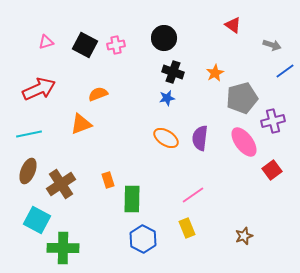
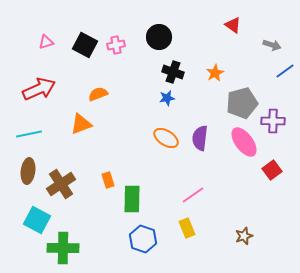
black circle: moved 5 px left, 1 px up
gray pentagon: moved 5 px down
purple cross: rotated 15 degrees clockwise
brown ellipse: rotated 15 degrees counterclockwise
blue hexagon: rotated 8 degrees counterclockwise
